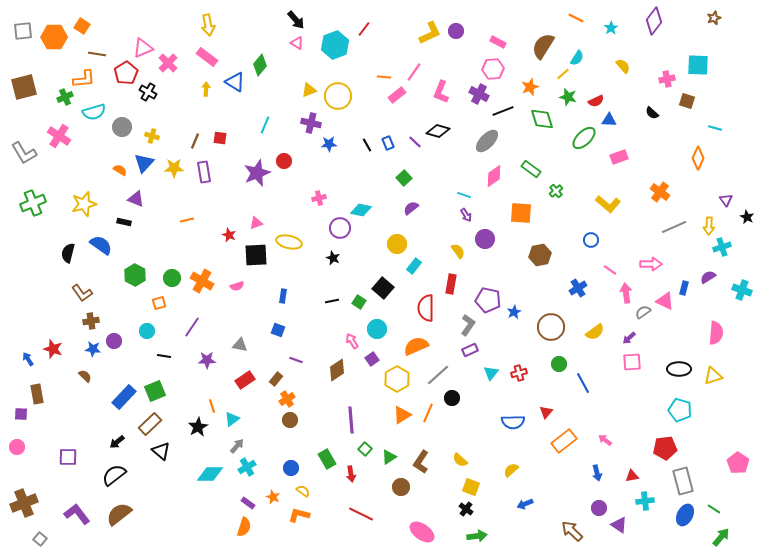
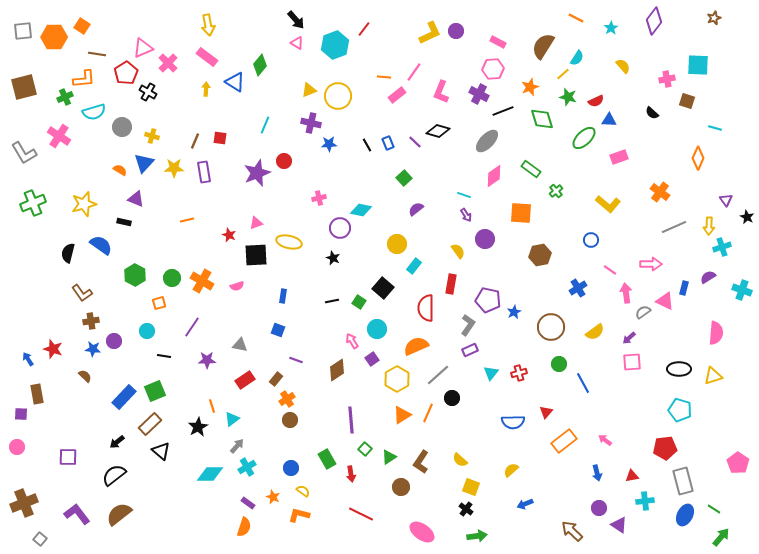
purple semicircle at (411, 208): moved 5 px right, 1 px down
